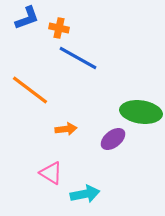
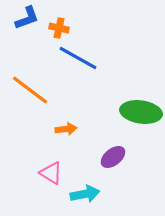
purple ellipse: moved 18 px down
